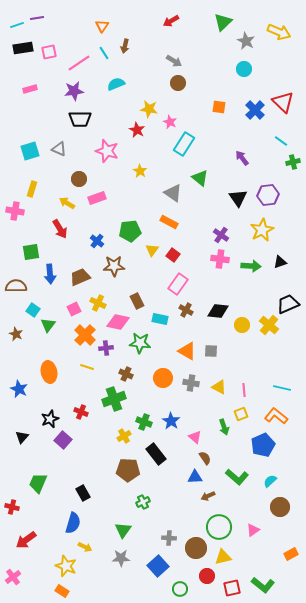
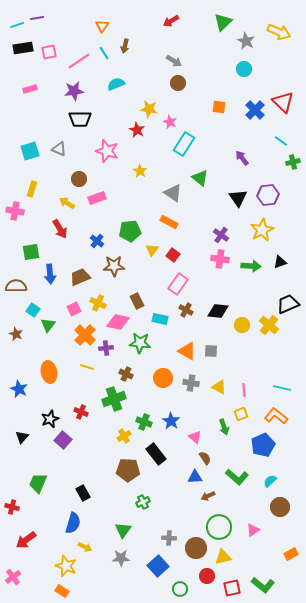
pink line at (79, 63): moved 2 px up
